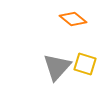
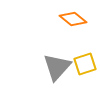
yellow square: rotated 35 degrees counterclockwise
